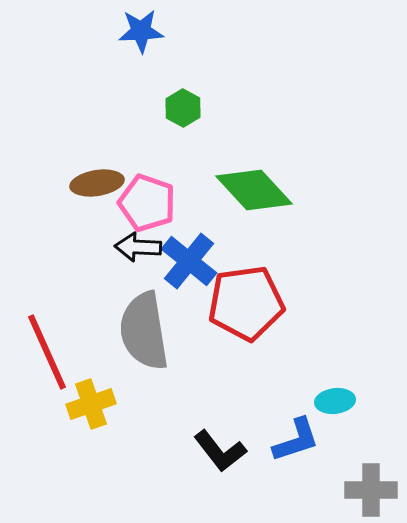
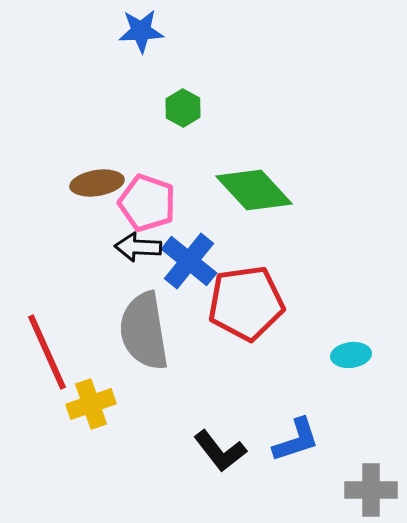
cyan ellipse: moved 16 px right, 46 px up
